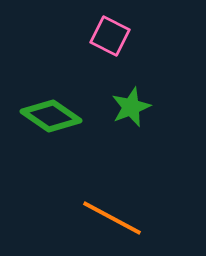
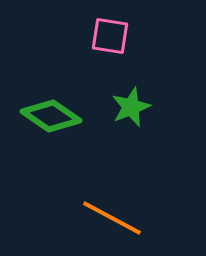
pink square: rotated 18 degrees counterclockwise
